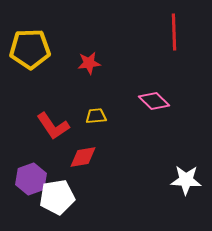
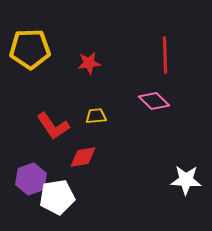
red line: moved 9 px left, 23 px down
